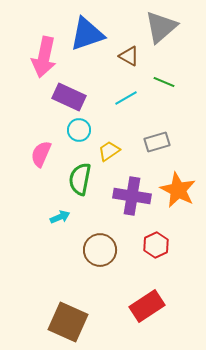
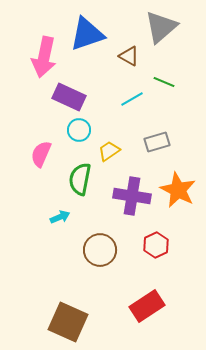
cyan line: moved 6 px right, 1 px down
